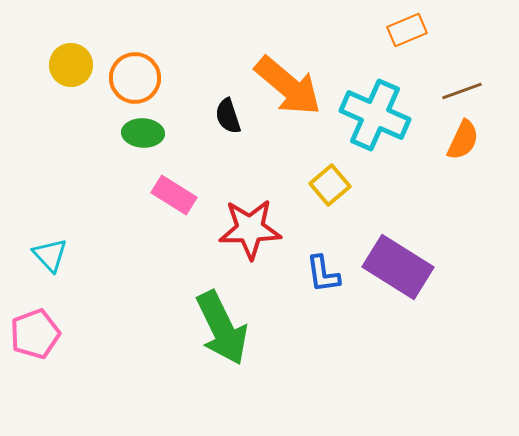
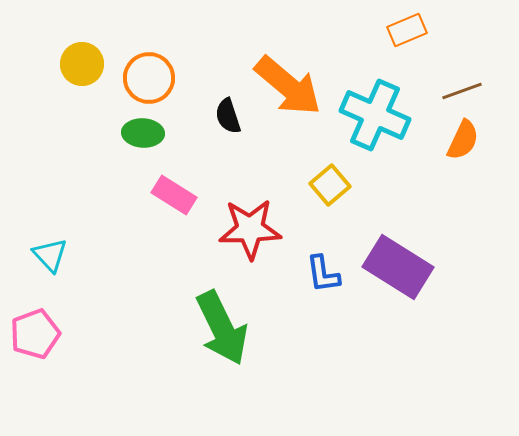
yellow circle: moved 11 px right, 1 px up
orange circle: moved 14 px right
